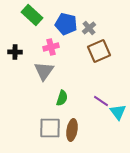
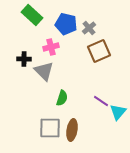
black cross: moved 9 px right, 7 px down
gray triangle: rotated 20 degrees counterclockwise
cyan triangle: rotated 18 degrees clockwise
